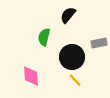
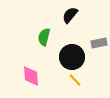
black semicircle: moved 2 px right
